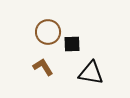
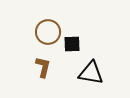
brown L-shape: rotated 45 degrees clockwise
